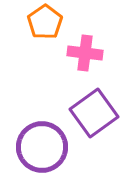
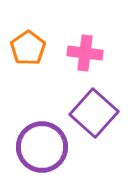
orange pentagon: moved 17 px left, 26 px down
purple square: rotated 12 degrees counterclockwise
